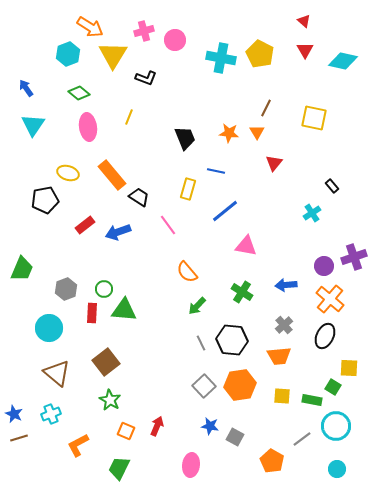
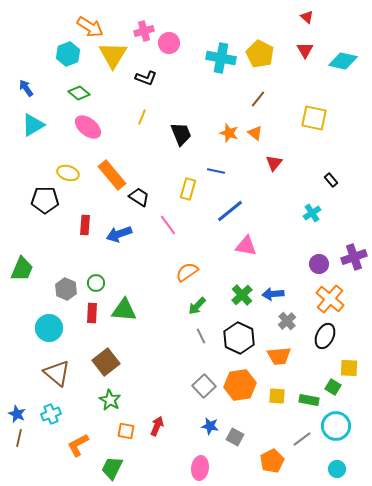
red triangle at (304, 21): moved 3 px right, 4 px up
pink circle at (175, 40): moved 6 px left, 3 px down
brown line at (266, 108): moved 8 px left, 9 px up; rotated 12 degrees clockwise
yellow line at (129, 117): moved 13 px right
cyan triangle at (33, 125): rotated 25 degrees clockwise
pink ellipse at (88, 127): rotated 44 degrees counterclockwise
orange triangle at (257, 132): moved 2 px left, 1 px down; rotated 21 degrees counterclockwise
orange star at (229, 133): rotated 12 degrees clockwise
black trapezoid at (185, 138): moved 4 px left, 4 px up
black rectangle at (332, 186): moved 1 px left, 6 px up
black pentagon at (45, 200): rotated 12 degrees clockwise
blue line at (225, 211): moved 5 px right
red rectangle at (85, 225): rotated 48 degrees counterclockwise
blue arrow at (118, 232): moved 1 px right, 2 px down
purple circle at (324, 266): moved 5 px left, 2 px up
orange semicircle at (187, 272): rotated 95 degrees clockwise
blue arrow at (286, 285): moved 13 px left, 9 px down
gray hexagon at (66, 289): rotated 15 degrees counterclockwise
green circle at (104, 289): moved 8 px left, 6 px up
green cross at (242, 292): moved 3 px down; rotated 15 degrees clockwise
gray cross at (284, 325): moved 3 px right, 4 px up
black hexagon at (232, 340): moved 7 px right, 2 px up; rotated 20 degrees clockwise
gray line at (201, 343): moved 7 px up
yellow square at (282, 396): moved 5 px left
green rectangle at (312, 400): moved 3 px left
blue star at (14, 414): moved 3 px right
orange square at (126, 431): rotated 12 degrees counterclockwise
brown line at (19, 438): rotated 60 degrees counterclockwise
orange pentagon at (272, 461): rotated 15 degrees clockwise
pink ellipse at (191, 465): moved 9 px right, 3 px down
green trapezoid at (119, 468): moved 7 px left
